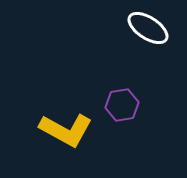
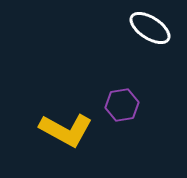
white ellipse: moved 2 px right
